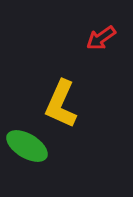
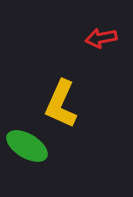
red arrow: rotated 24 degrees clockwise
